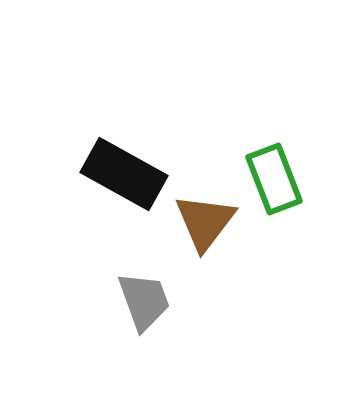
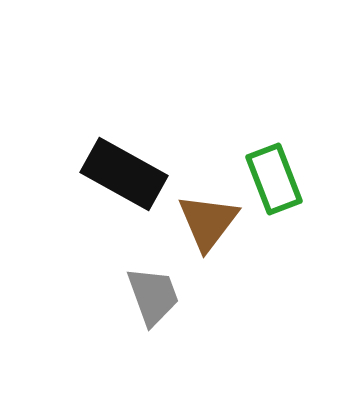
brown triangle: moved 3 px right
gray trapezoid: moved 9 px right, 5 px up
